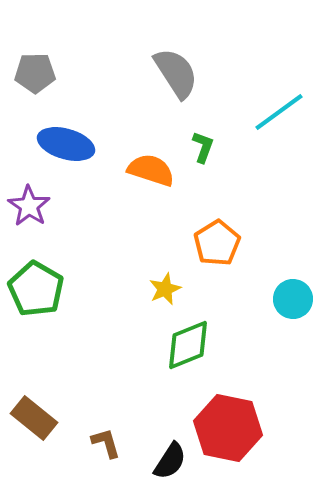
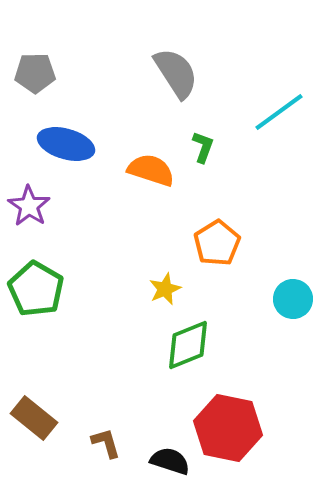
black semicircle: rotated 105 degrees counterclockwise
